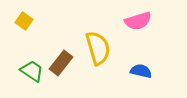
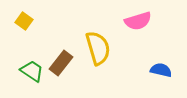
blue semicircle: moved 20 px right, 1 px up
